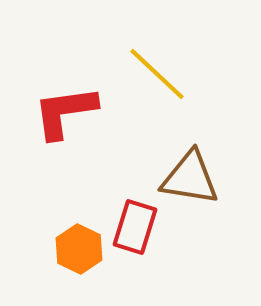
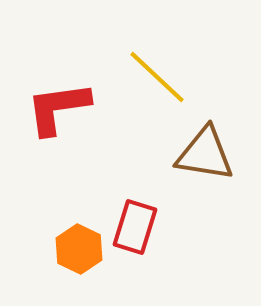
yellow line: moved 3 px down
red L-shape: moved 7 px left, 4 px up
brown triangle: moved 15 px right, 24 px up
